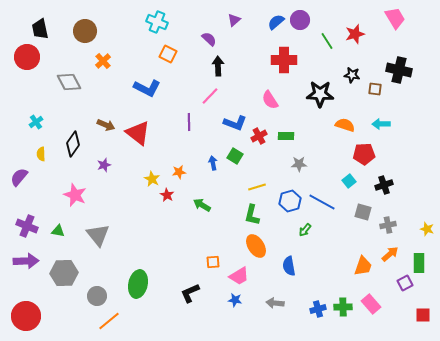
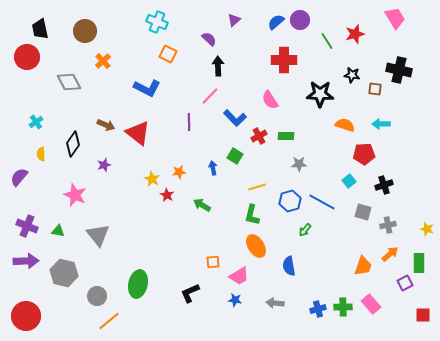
blue L-shape at (235, 123): moved 5 px up; rotated 25 degrees clockwise
blue arrow at (213, 163): moved 5 px down
gray hexagon at (64, 273): rotated 16 degrees clockwise
